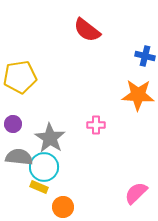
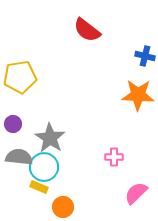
pink cross: moved 18 px right, 32 px down
